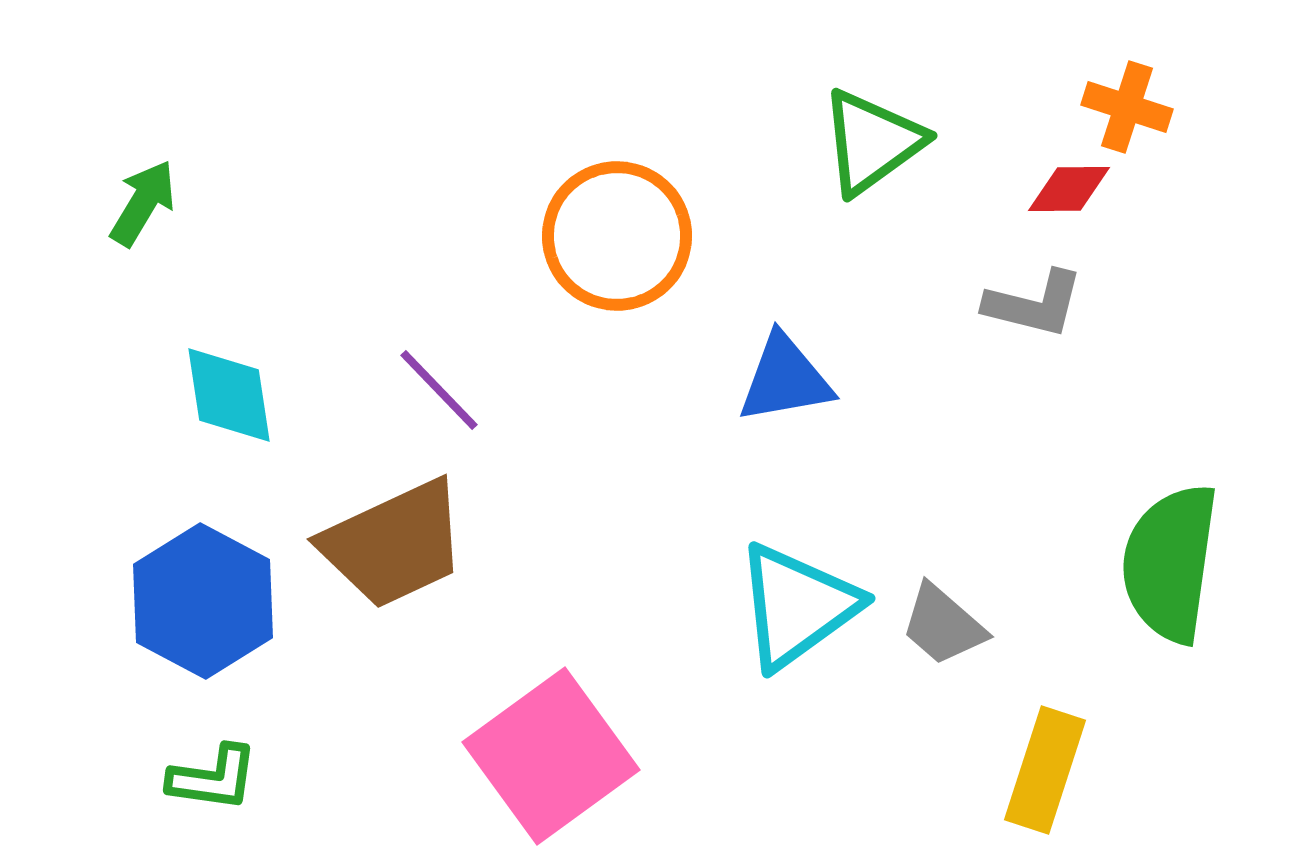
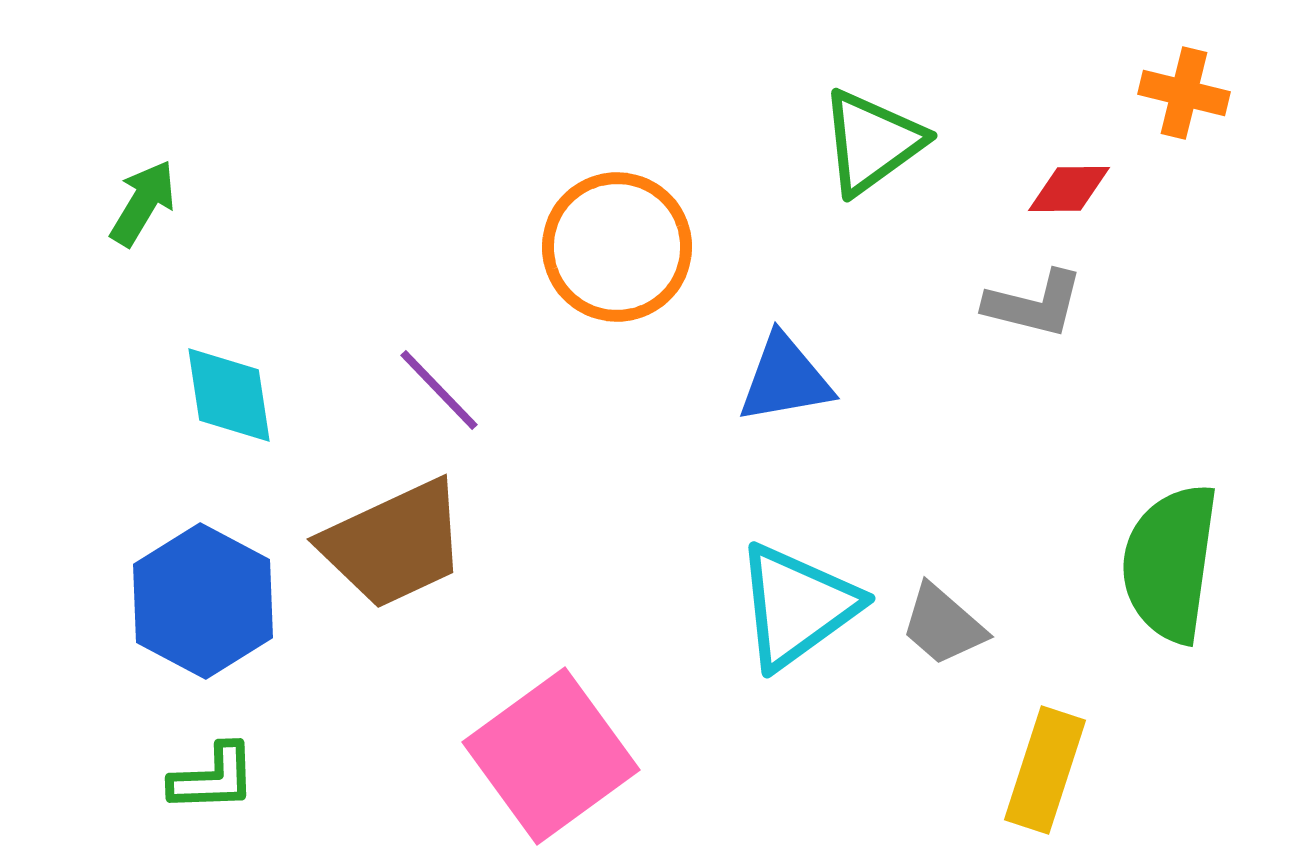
orange cross: moved 57 px right, 14 px up; rotated 4 degrees counterclockwise
orange circle: moved 11 px down
green L-shape: rotated 10 degrees counterclockwise
